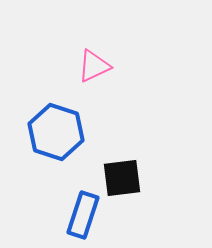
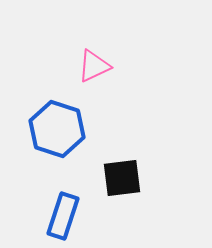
blue hexagon: moved 1 px right, 3 px up
blue rectangle: moved 20 px left, 1 px down
